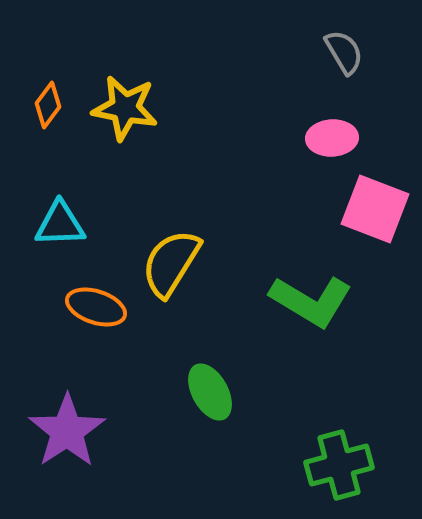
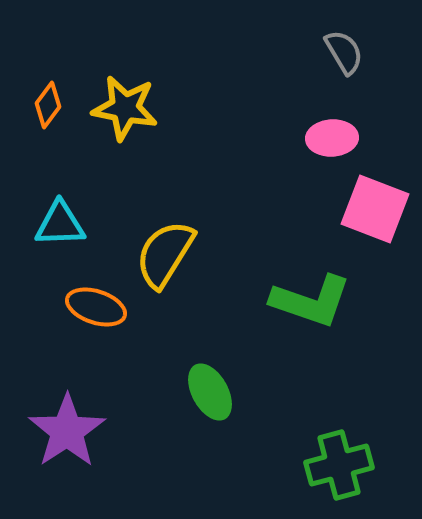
yellow semicircle: moved 6 px left, 9 px up
green L-shape: rotated 12 degrees counterclockwise
